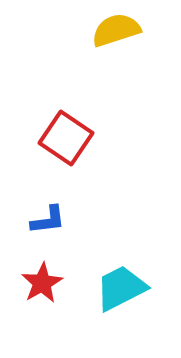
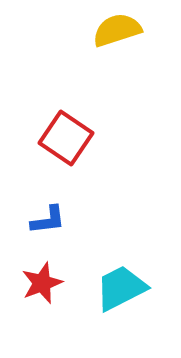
yellow semicircle: moved 1 px right
red star: rotated 9 degrees clockwise
